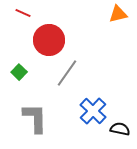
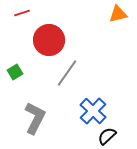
red line: moved 1 px left; rotated 42 degrees counterclockwise
green square: moved 4 px left; rotated 14 degrees clockwise
gray L-shape: rotated 28 degrees clockwise
black semicircle: moved 13 px left, 7 px down; rotated 54 degrees counterclockwise
